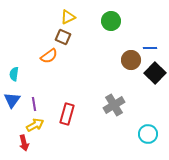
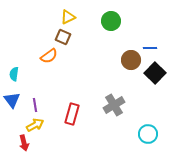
blue triangle: rotated 12 degrees counterclockwise
purple line: moved 1 px right, 1 px down
red rectangle: moved 5 px right
